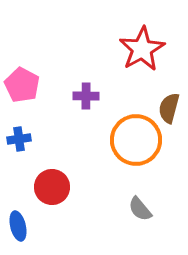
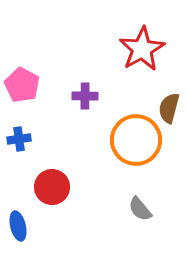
purple cross: moved 1 px left
